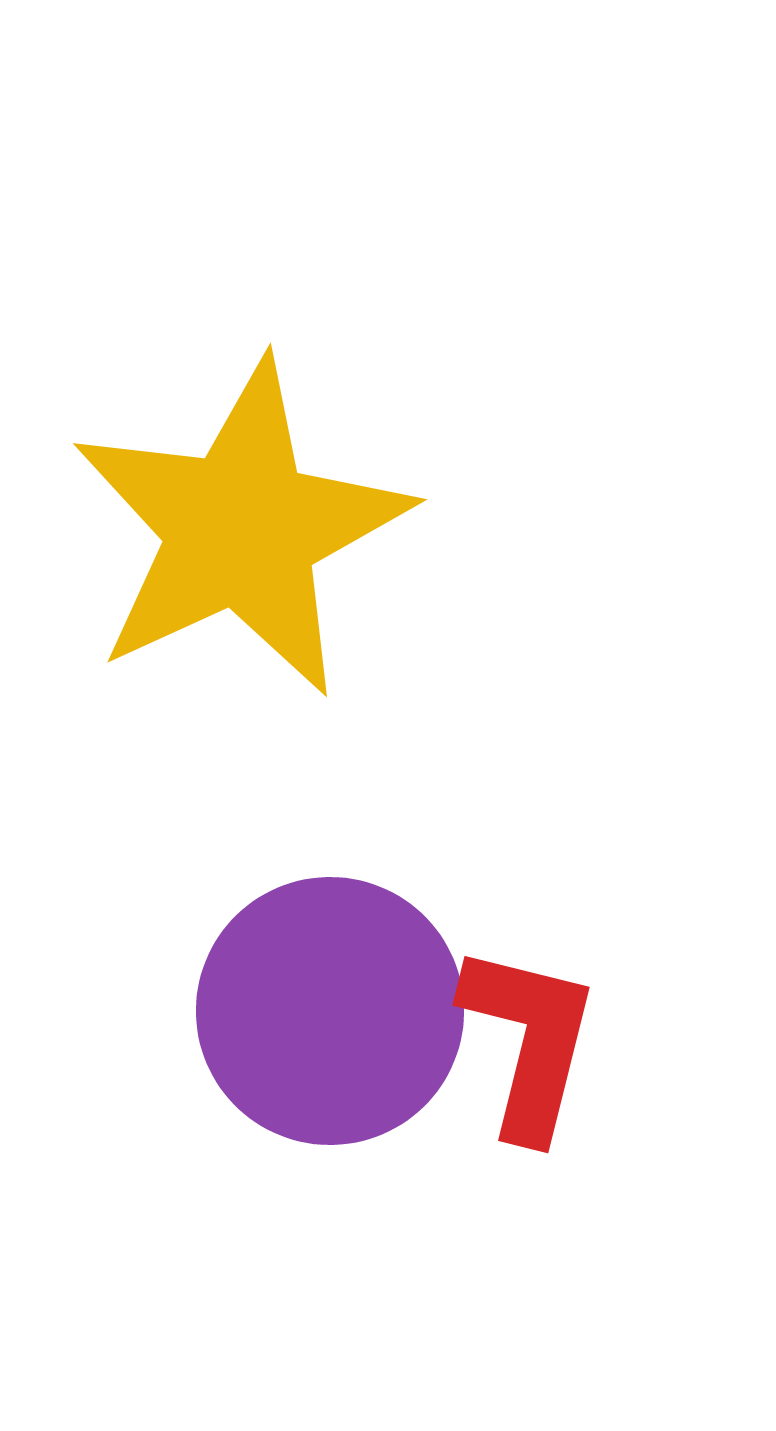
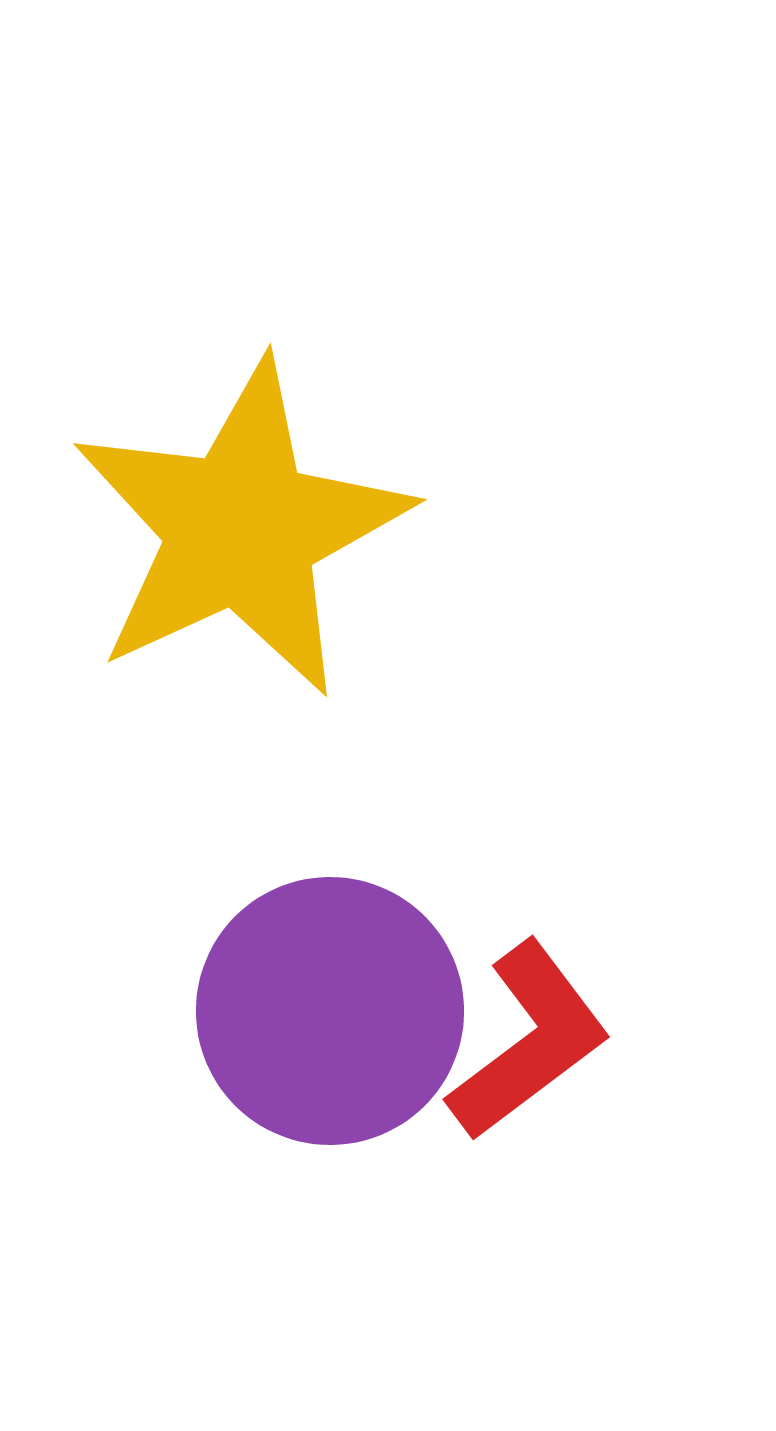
red L-shape: rotated 39 degrees clockwise
